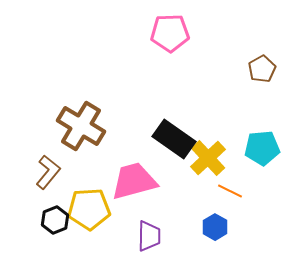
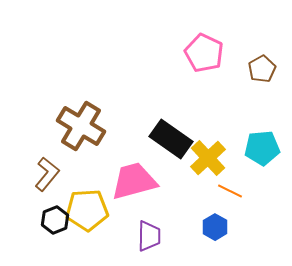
pink pentagon: moved 34 px right, 20 px down; rotated 27 degrees clockwise
black rectangle: moved 3 px left
brown L-shape: moved 1 px left, 2 px down
yellow pentagon: moved 2 px left, 1 px down
